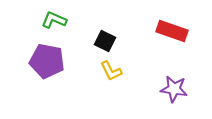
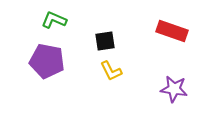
black square: rotated 35 degrees counterclockwise
